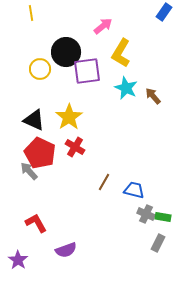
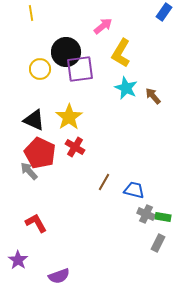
purple square: moved 7 px left, 2 px up
purple semicircle: moved 7 px left, 26 px down
